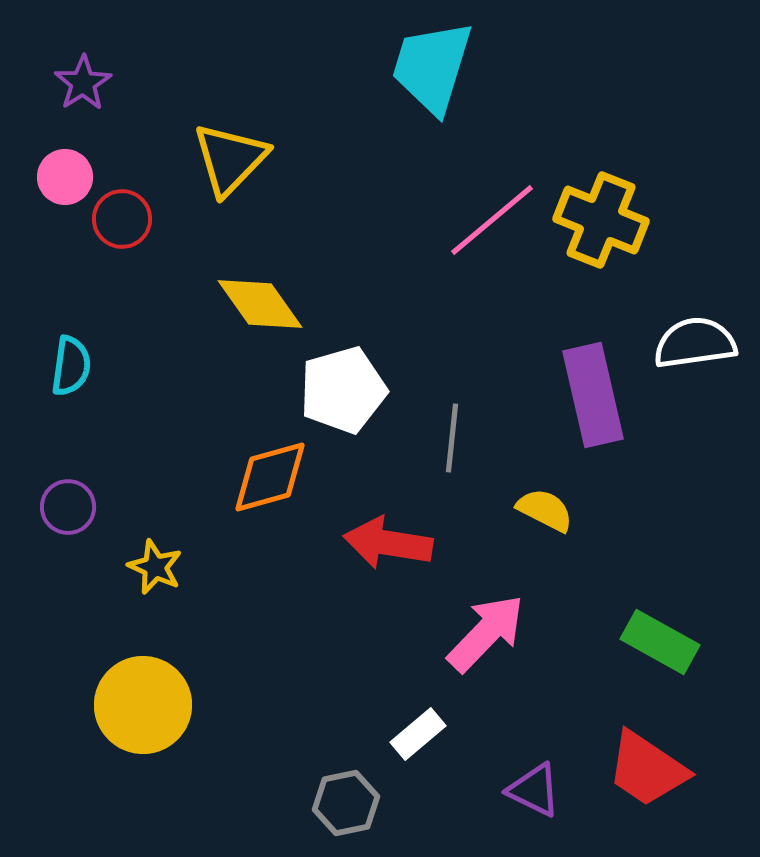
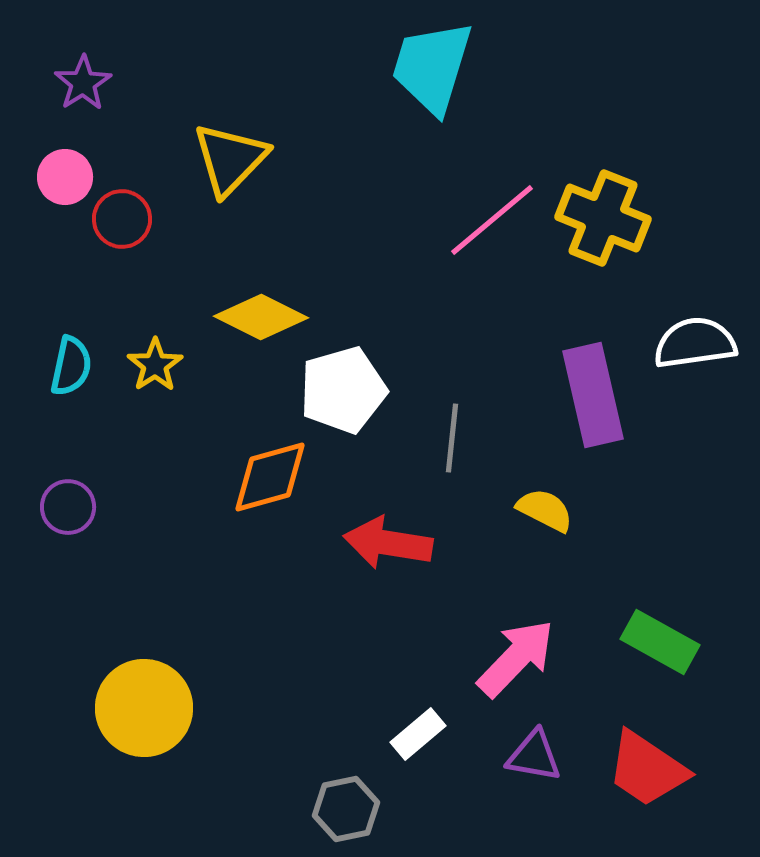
yellow cross: moved 2 px right, 2 px up
yellow diamond: moved 1 px right, 13 px down; rotated 28 degrees counterclockwise
cyan semicircle: rotated 4 degrees clockwise
yellow star: moved 202 px up; rotated 14 degrees clockwise
pink arrow: moved 30 px right, 25 px down
yellow circle: moved 1 px right, 3 px down
purple triangle: moved 34 px up; rotated 16 degrees counterclockwise
gray hexagon: moved 6 px down
